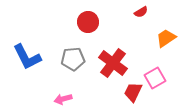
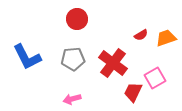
red semicircle: moved 23 px down
red circle: moved 11 px left, 3 px up
orange trapezoid: rotated 15 degrees clockwise
pink arrow: moved 9 px right
